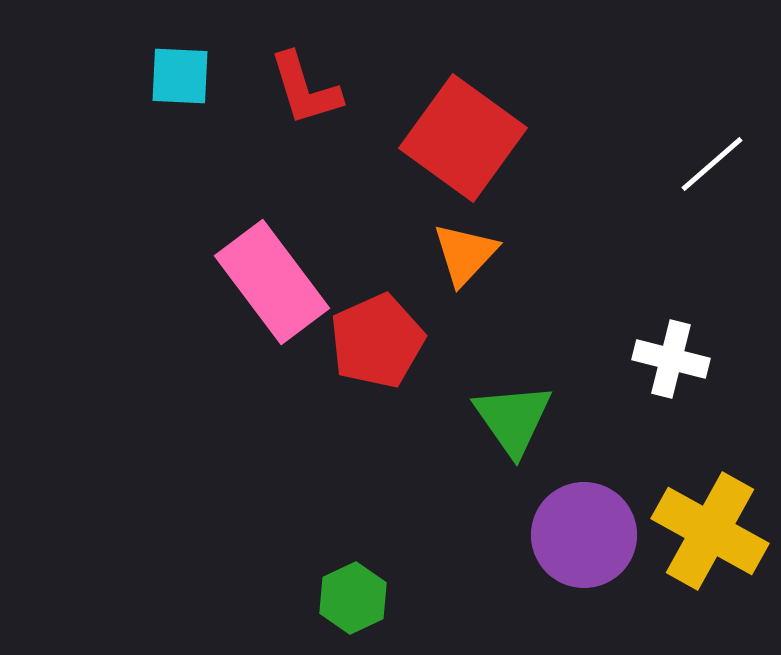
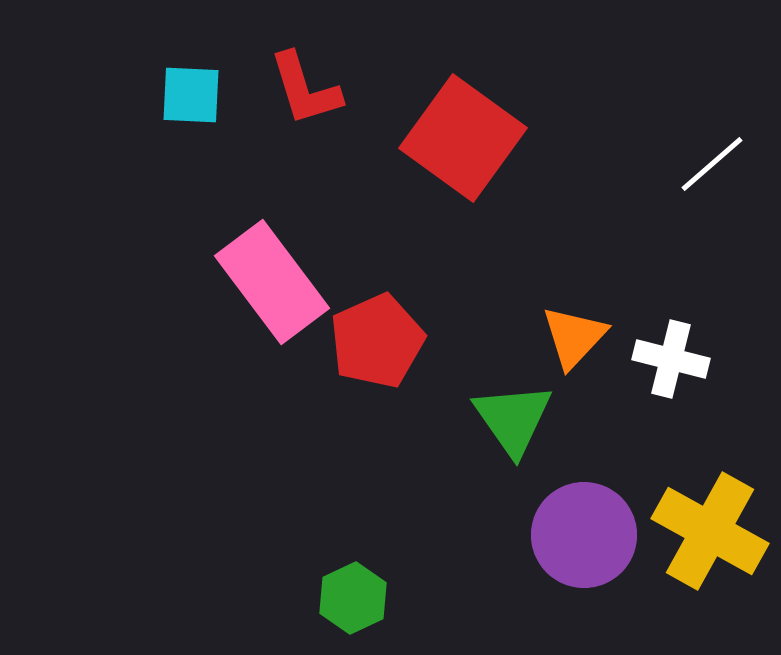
cyan square: moved 11 px right, 19 px down
orange triangle: moved 109 px right, 83 px down
